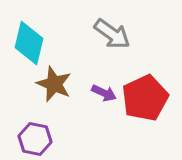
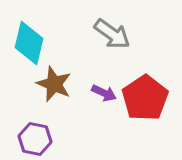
red pentagon: rotated 9 degrees counterclockwise
